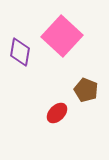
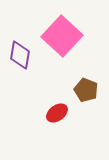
purple diamond: moved 3 px down
red ellipse: rotated 10 degrees clockwise
